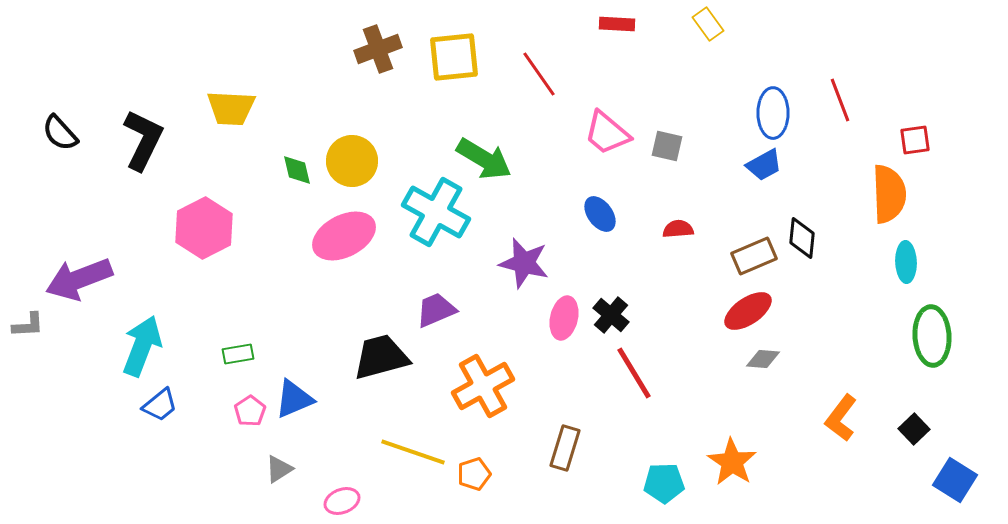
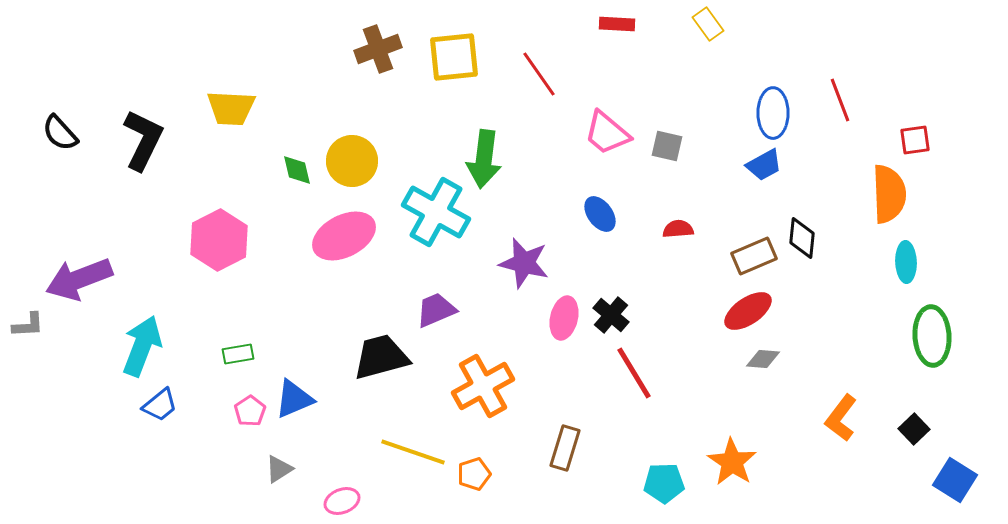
green arrow at (484, 159): rotated 66 degrees clockwise
pink hexagon at (204, 228): moved 15 px right, 12 px down
